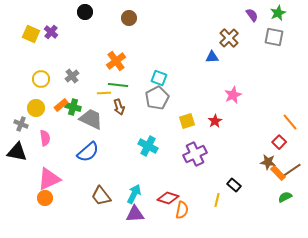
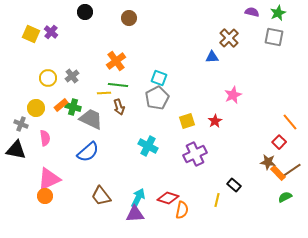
purple semicircle at (252, 15): moved 3 px up; rotated 40 degrees counterclockwise
yellow circle at (41, 79): moved 7 px right, 1 px up
black triangle at (17, 152): moved 1 px left, 2 px up
cyan arrow at (134, 194): moved 4 px right, 4 px down
orange circle at (45, 198): moved 2 px up
